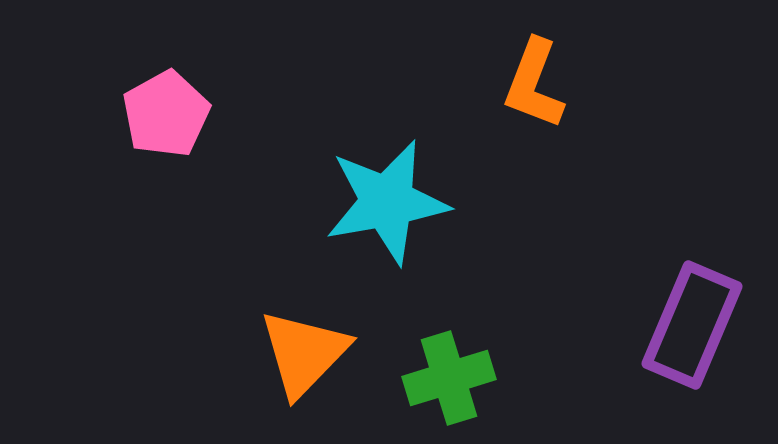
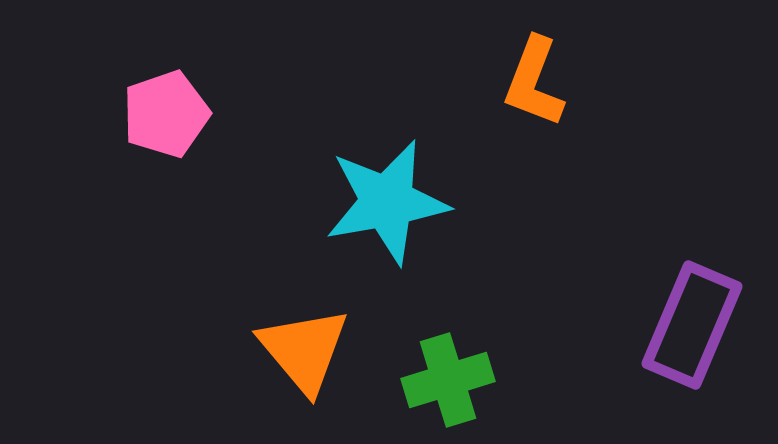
orange L-shape: moved 2 px up
pink pentagon: rotated 10 degrees clockwise
orange triangle: moved 3 px up; rotated 24 degrees counterclockwise
green cross: moved 1 px left, 2 px down
